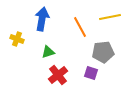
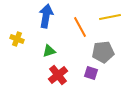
blue arrow: moved 4 px right, 3 px up
green triangle: moved 1 px right, 1 px up
